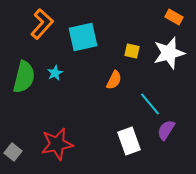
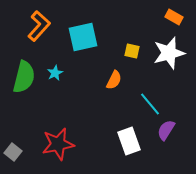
orange L-shape: moved 3 px left, 2 px down
red star: moved 1 px right
